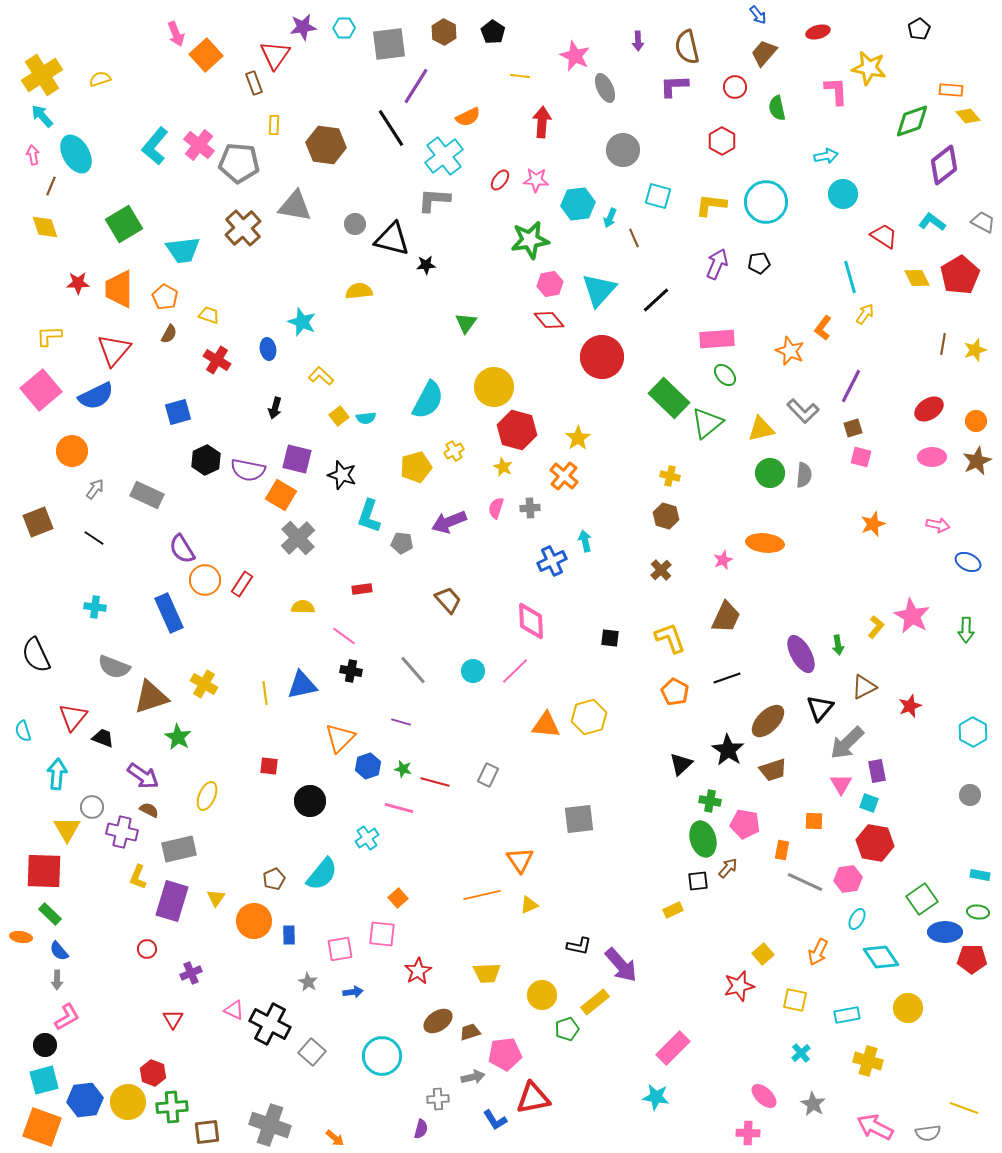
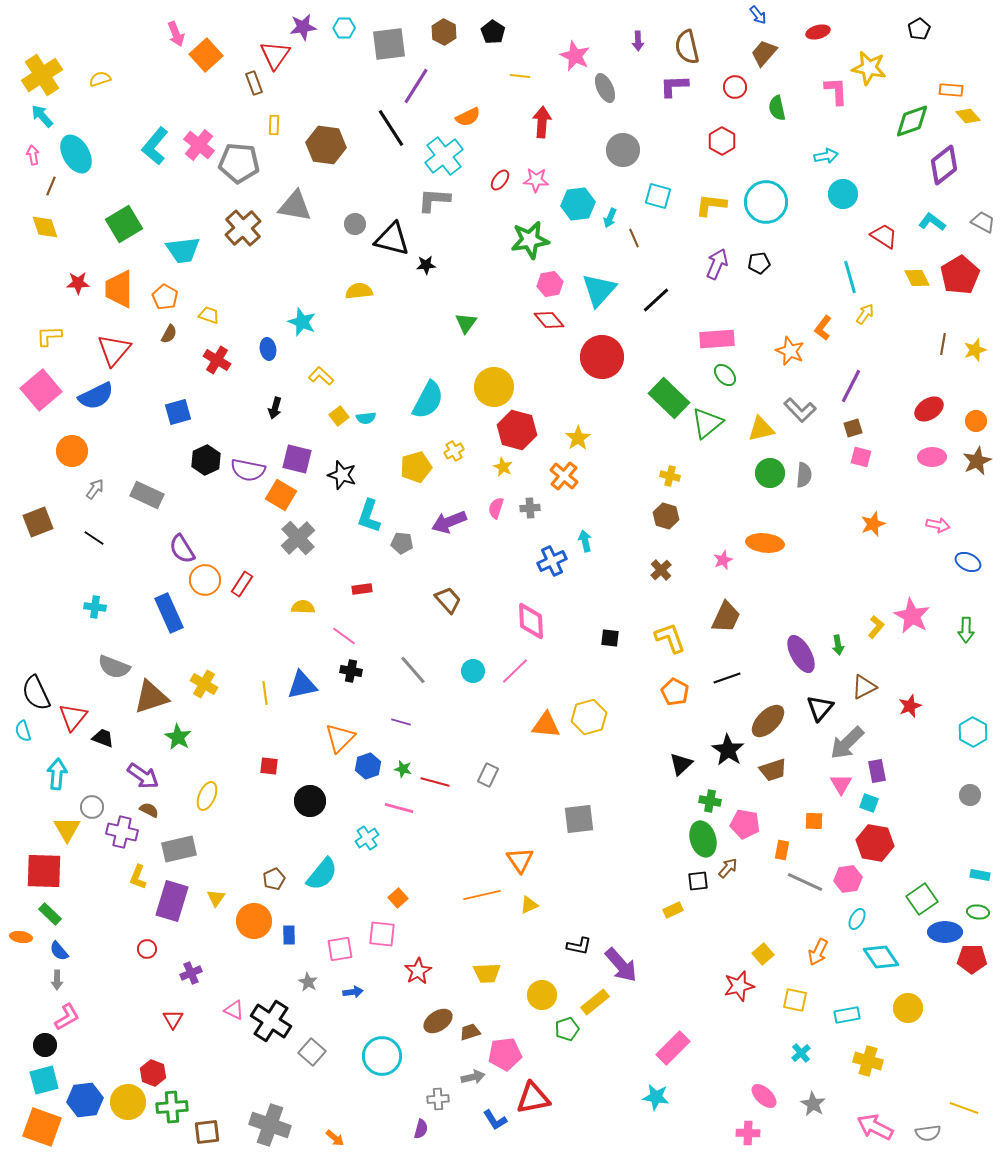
gray L-shape at (803, 411): moved 3 px left, 1 px up
black semicircle at (36, 655): moved 38 px down
black cross at (270, 1024): moved 1 px right, 3 px up; rotated 6 degrees clockwise
